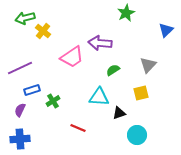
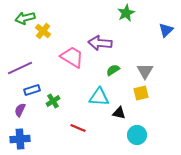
pink trapezoid: rotated 115 degrees counterclockwise
gray triangle: moved 3 px left, 6 px down; rotated 12 degrees counterclockwise
black triangle: rotated 32 degrees clockwise
